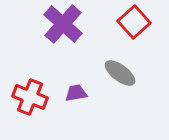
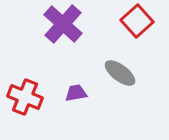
red square: moved 3 px right, 1 px up
red cross: moved 5 px left
